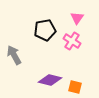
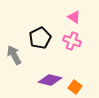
pink triangle: moved 3 px left, 1 px up; rotated 32 degrees counterclockwise
black pentagon: moved 5 px left, 8 px down; rotated 15 degrees counterclockwise
pink cross: rotated 12 degrees counterclockwise
orange square: rotated 24 degrees clockwise
